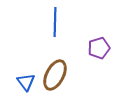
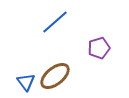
blue line: rotated 48 degrees clockwise
brown ellipse: moved 1 px down; rotated 24 degrees clockwise
